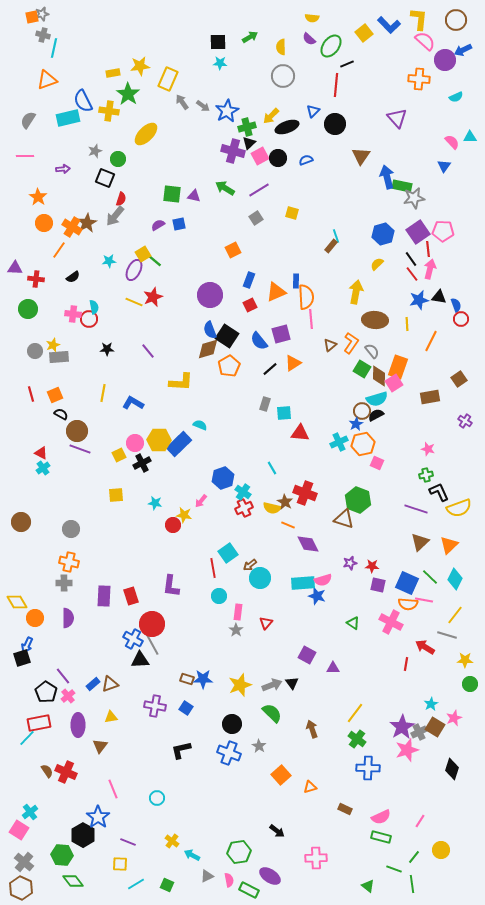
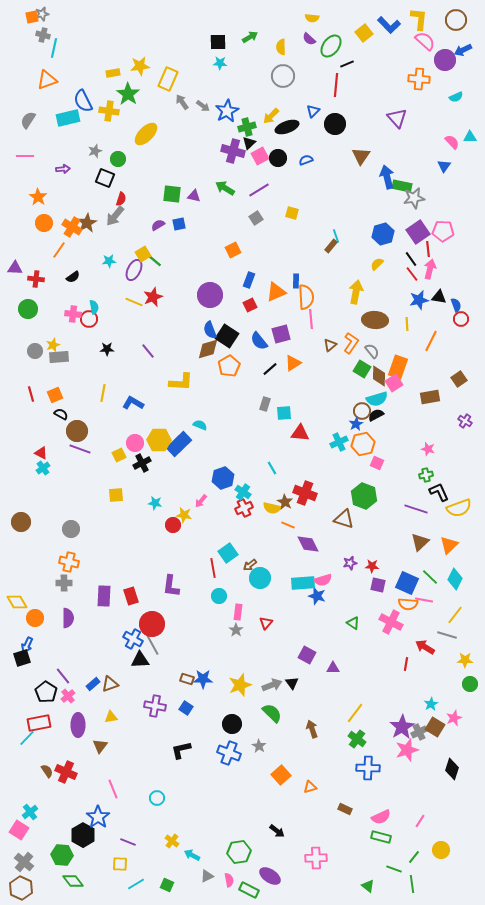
green hexagon at (358, 500): moved 6 px right, 4 px up
